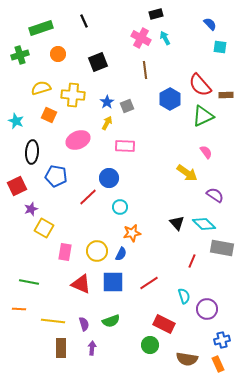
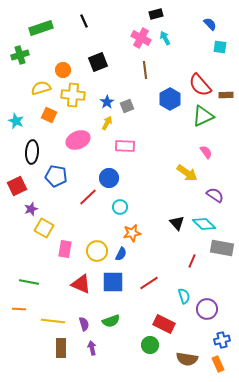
orange circle at (58, 54): moved 5 px right, 16 px down
pink rectangle at (65, 252): moved 3 px up
purple arrow at (92, 348): rotated 16 degrees counterclockwise
